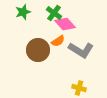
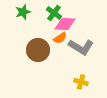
pink diamond: rotated 45 degrees counterclockwise
orange semicircle: moved 2 px right, 3 px up
gray L-shape: moved 3 px up
yellow cross: moved 2 px right, 6 px up
